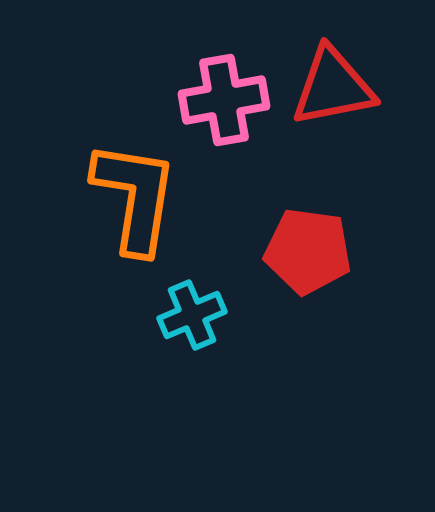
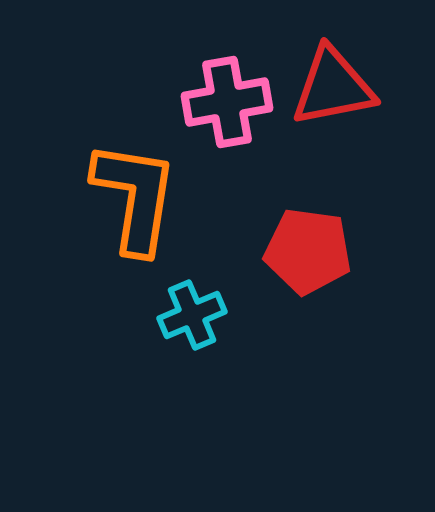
pink cross: moved 3 px right, 2 px down
